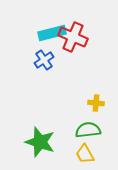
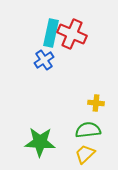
cyan rectangle: moved 1 px left; rotated 64 degrees counterclockwise
red cross: moved 1 px left, 3 px up
green star: rotated 16 degrees counterclockwise
yellow trapezoid: rotated 75 degrees clockwise
